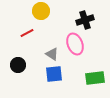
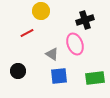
black circle: moved 6 px down
blue square: moved 5 px right, 2 px down
